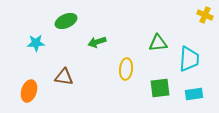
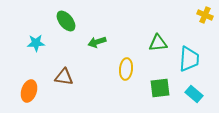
green ellipse: rotated 75 degrees clockwise
cyan rectangle: rotated 48 degrees clockwise
